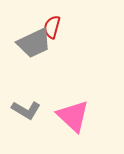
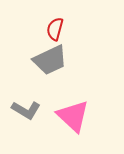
red semicircle: moved 3 px right, 2 px down
gray trapezoid: moved 16 px right, 17 px down
